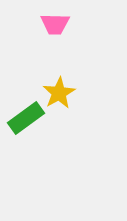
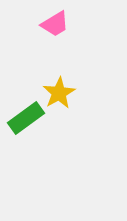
pink trapezoid: rotated 32 degrees counterclockwise
